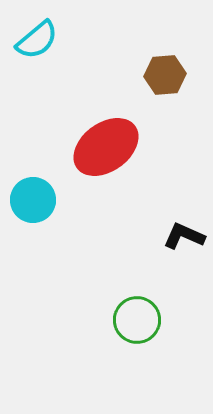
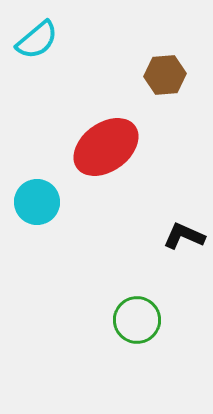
cyan circle: moved 4 px right, 2 px down
